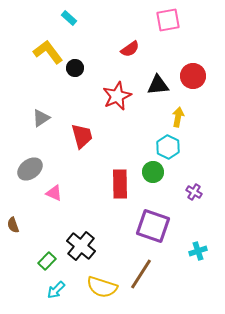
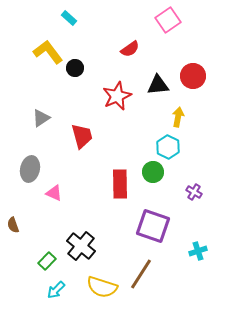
pink square: rotated 25 degrees counterclockwise
gray ellipse: rotated 40 degrees counterclockwise
